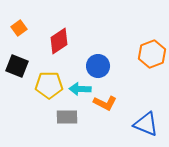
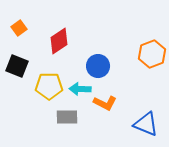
yellow pentagon: moved 1 px down
